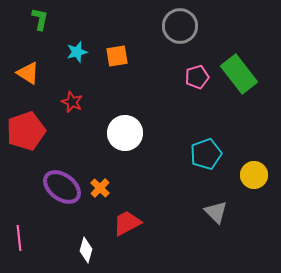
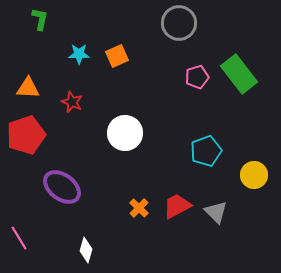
gray circle: moved 1 px left, 3 px up
cyan star: moved 2 px right, 2 px down; rotated 15 degrees clockwise
orange square: rotated 15 degrees counterclockwise
orange triangle: moved 15 px down; rotated 30 degrees counterclockwise
red pentagon: moved 4 px down
cyan pentagon: moved 3 px up
orange cross: moved 39 px right, 20 px down
red trapezoid: moved 50 px right, 17 px up
pink line: rotated 25 degrees counterclockwise
